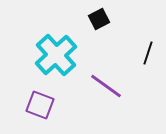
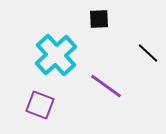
black square: rotated 25 degrees clockwise
black line: rotated 65 degrees counterclockwise
